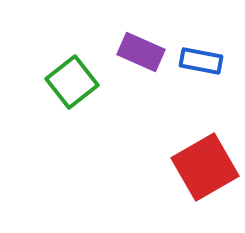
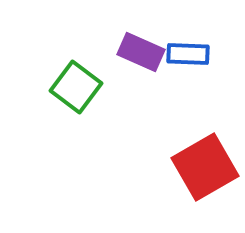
blue rectangle: moved 13 px left, 7 px up; rotated 9 degrees counterclockwise
green square: moved 4 px right, 5 px down; rotated 15 degrees counterclockwise
